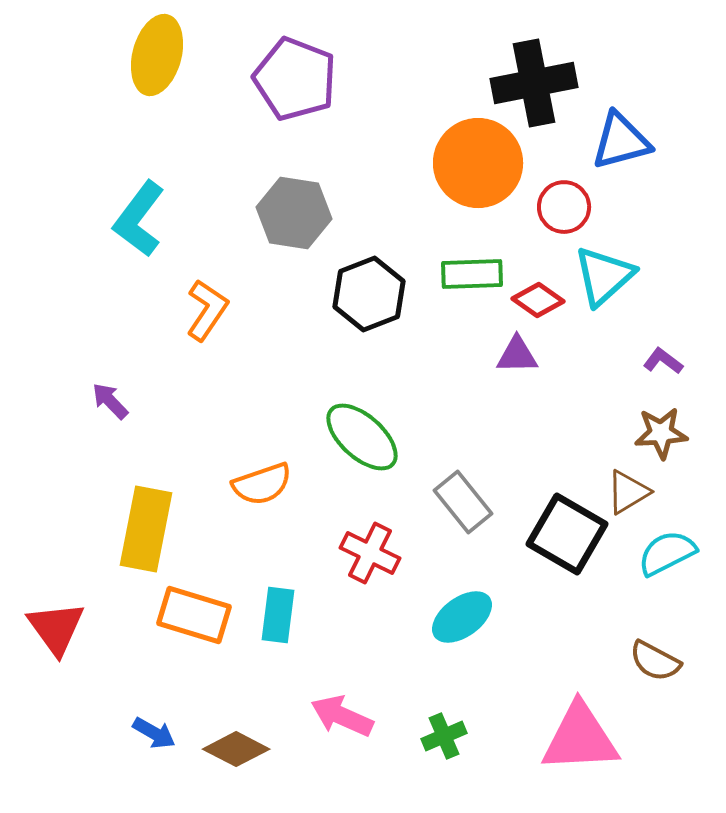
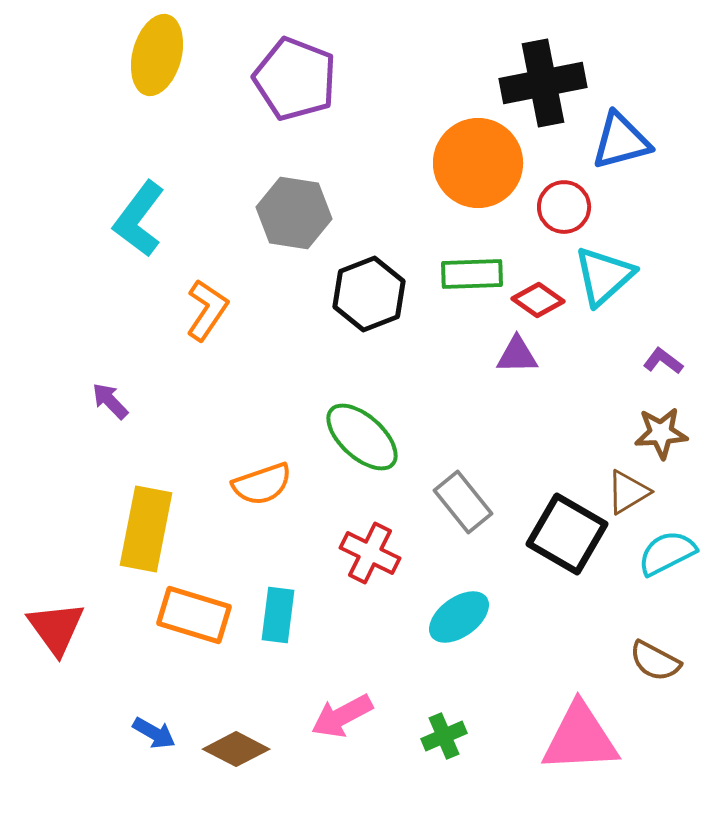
black cross: moved 9 px right
cyan ellipse: moved 3 px left
pink arrow: rotated 52 degrees counterclockwise
